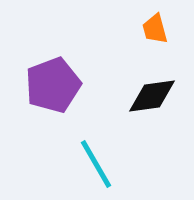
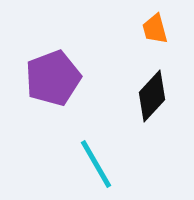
purple pentagon: moved 7 px up
black diamond: rotated 39 degrees counterclockwise
